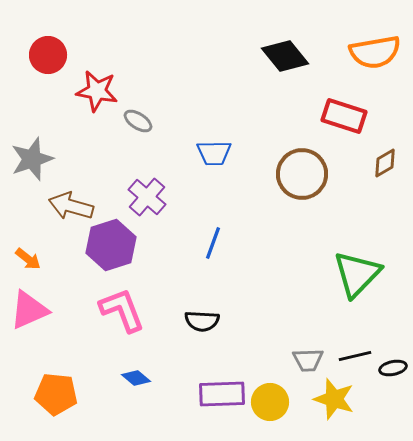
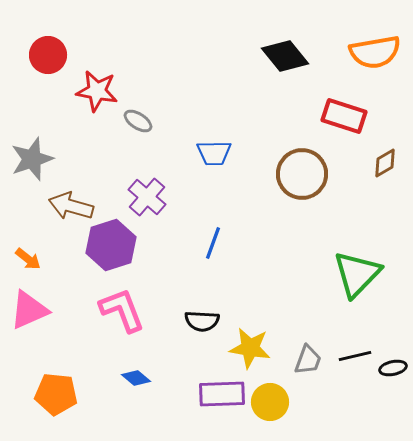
gray trapezoid: rotated 68 degrees counterclockwise
yellow star: moved 84 px left, 51 px up; rotated 9 degrees counterclockwise
